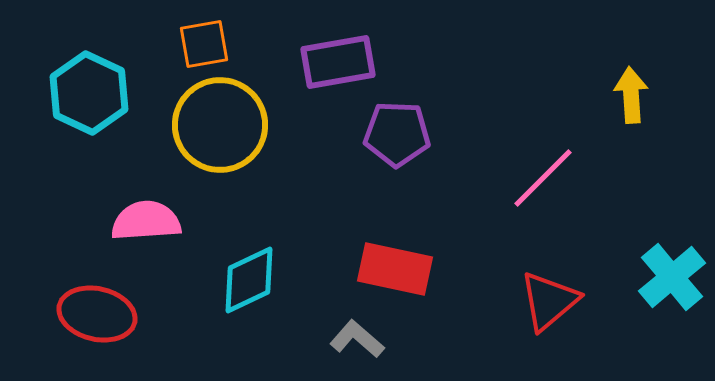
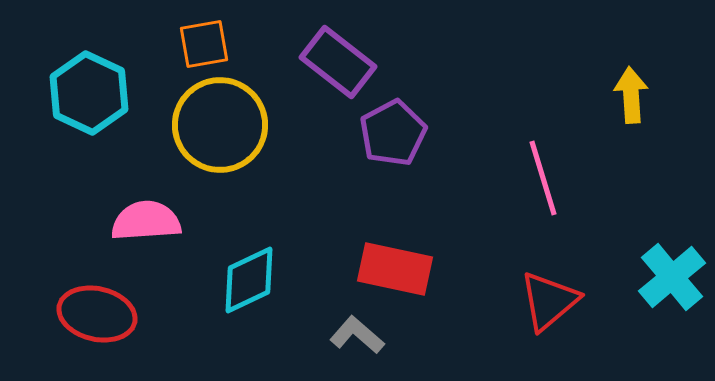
purple rectangle: rotated 48 degrees clockwise
purple pentagon: moved 4 px left, 1 px up; rotated 30 degrees counterclockwise
pink line: rotated 62 degrees counterclockwise
gray L-shape: moved 4 px up
